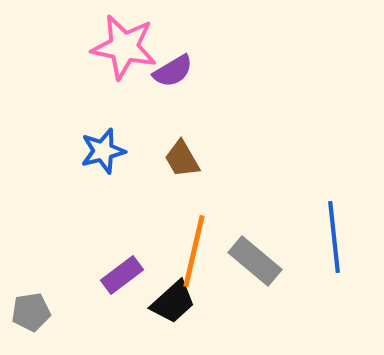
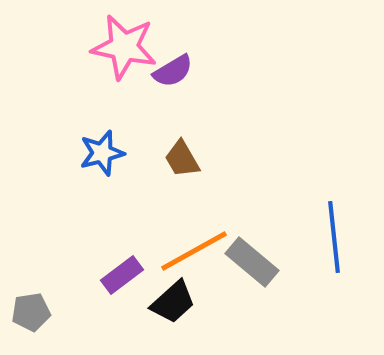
blue star: moved 1 px left, 2 px down
orange line: rotated 48 degrees clockwise
gray rectangle: moved 3 px left, 1 px down
